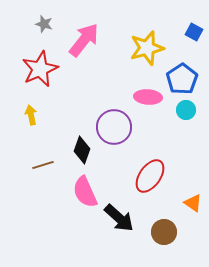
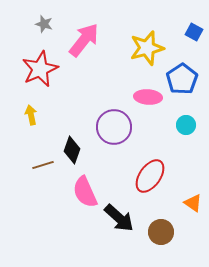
cyan circle: moved 15 px down
black diamond: moved 10 px left
brown circle: moved 3 px left
